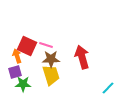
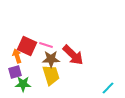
red arrow: moved 9 px left, 2 px up; rotated 150 degrees clockwise
